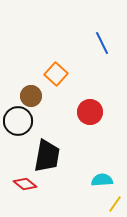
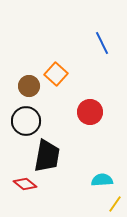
brown circle: moved 2 px left, 10 px up
black circle: moved 8 px right
